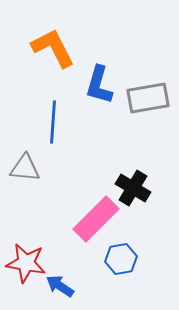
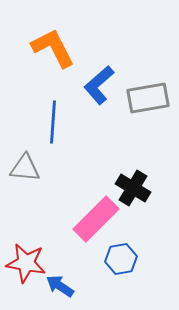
blue L-shape: rotated 33 degrees clockwise
